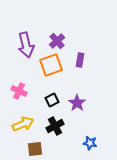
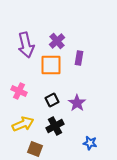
purple rectangle: moved 1 px left, 2 px up
orange square: rotated 20 degrees clockwise
brown square: rotated 28 degrees clockwise
